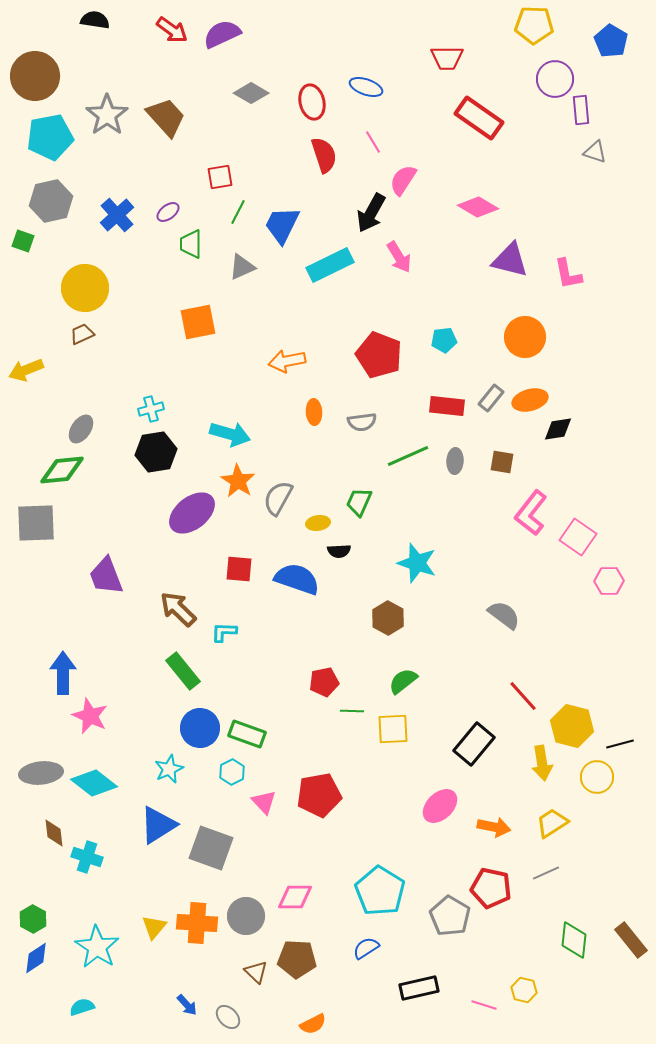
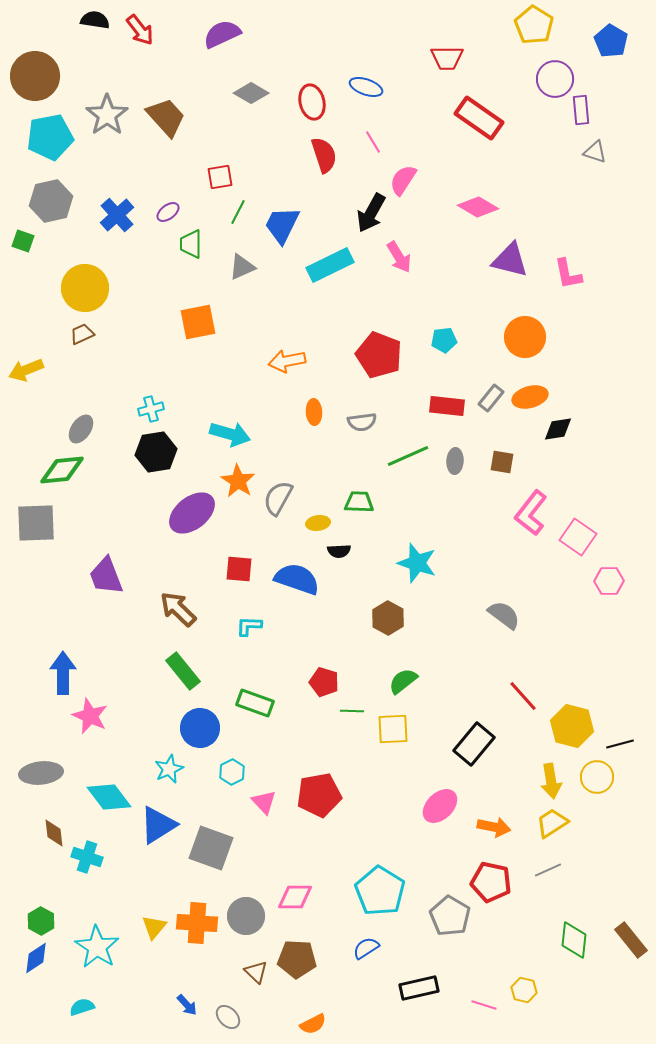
yellow pentagon at (534, 25): rotated 30 degrees clockwise
red arrow at (172, 30): moved 32 px left; rotated 16 degrees clockwise
orange ellipse at (530, 400): moved 3 px up
green trapezoid at (359, 502): rotated 68 degrees clockwise
cyan L-shape at (224, 632): moved 25 px right, 6 px up
red pentagon at (324, 682): rotated 28 degrees clockwise
green rectangle at (247, 734): moved 8 px right, 31 px up
yellow arrow at (542, 763): moved 9 px right, 18 px down
cyan diamond at (94, 783): moved 15 px right, 14 px down; rotated 15 degrees clockwise
gray line at (546, 873): moved 2 px right, 3 px up
red pentagon at (491, 888): moved 6 px up
green hexagon at (33, 919): moved 8 px right, 2 px down
